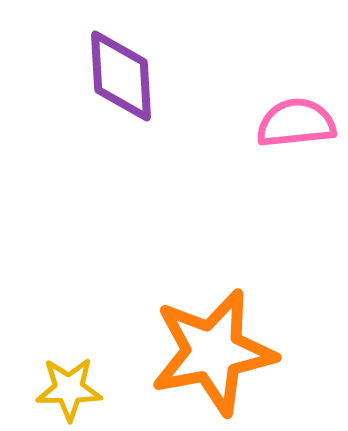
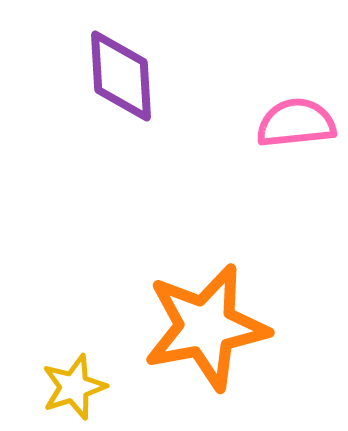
orange star: moved 7 px left, 25 px up
yellow star: moved 5 px right, 2 px up; rotated 18 degrees counterclockwise
